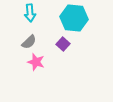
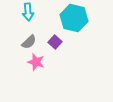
cyan arrow: moved 2 px left, 1 px up
cyan hexagon: rotated 8 degrees clockwise
purple square: moved 8 px left, 2 px up
